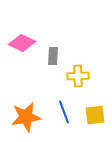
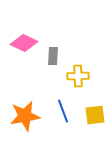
pink diamond: moved 2 px right
blue line: moved 1 px left, 1 px up
orange star: moved 1 px left, 1 px up
